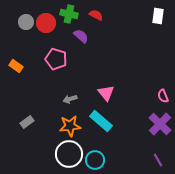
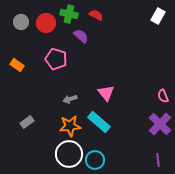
white rectangle: rotated 21 degrees clockwise
gray circle: moved 5 px left
orange rectangle: moved 1 px right, 1 px up
cyan rectangle: moved 2 px left, 1 px down
purple line: rotated 24 degrees clockwise
